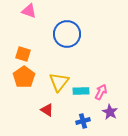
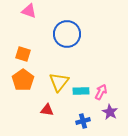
orange pentagon: moved 1 px left, 3 px down
red triangle: rotated 24 degrees counterclockwise
